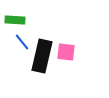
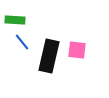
pink square: moved 11 px right, 2 px up
black rectangle: moved 7 px right
